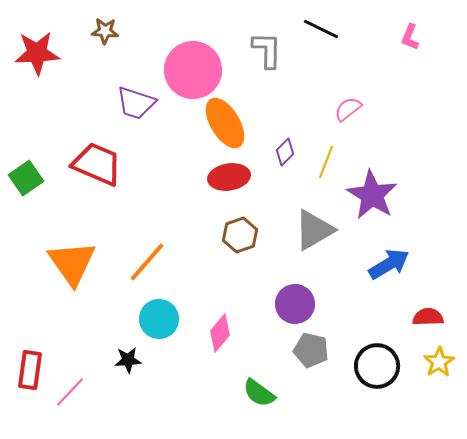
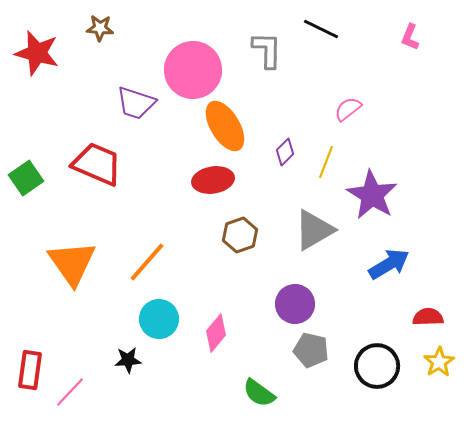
brown star: moved 5 px left, 3 px up
red star: rotated 18 degrees clockwise
orange ellipse: moved 3 px down
red ellipse: moved 16 px left, 3 px down
pink diamond: moved 4 px left
